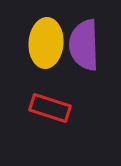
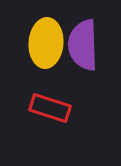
purple semicircle: moved 1 px left
